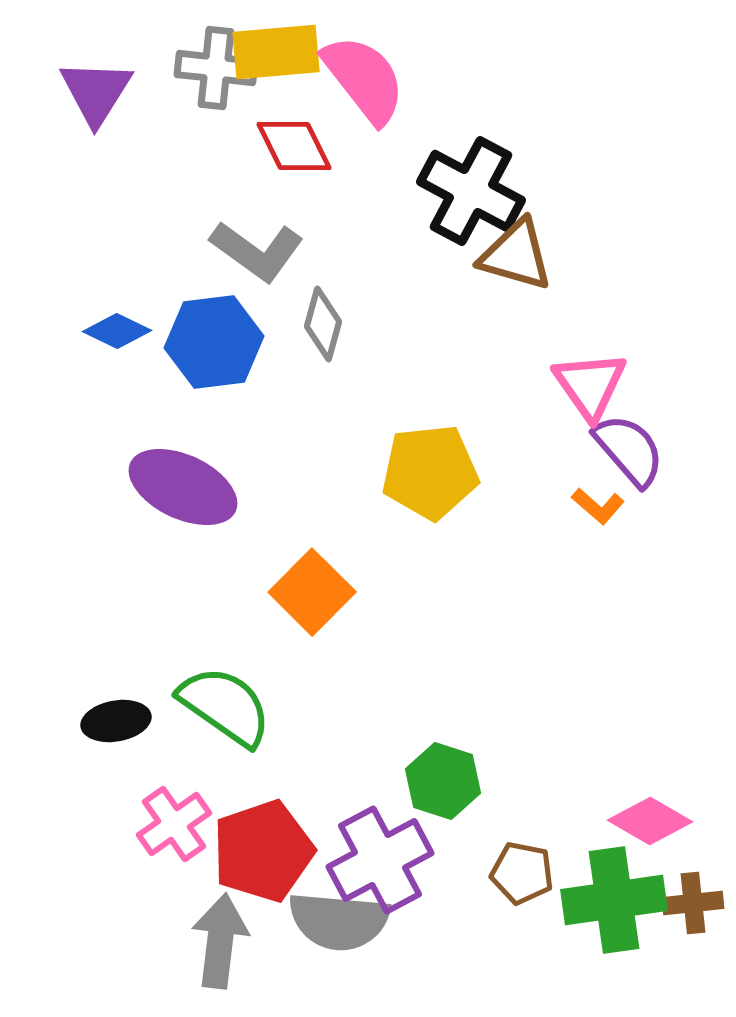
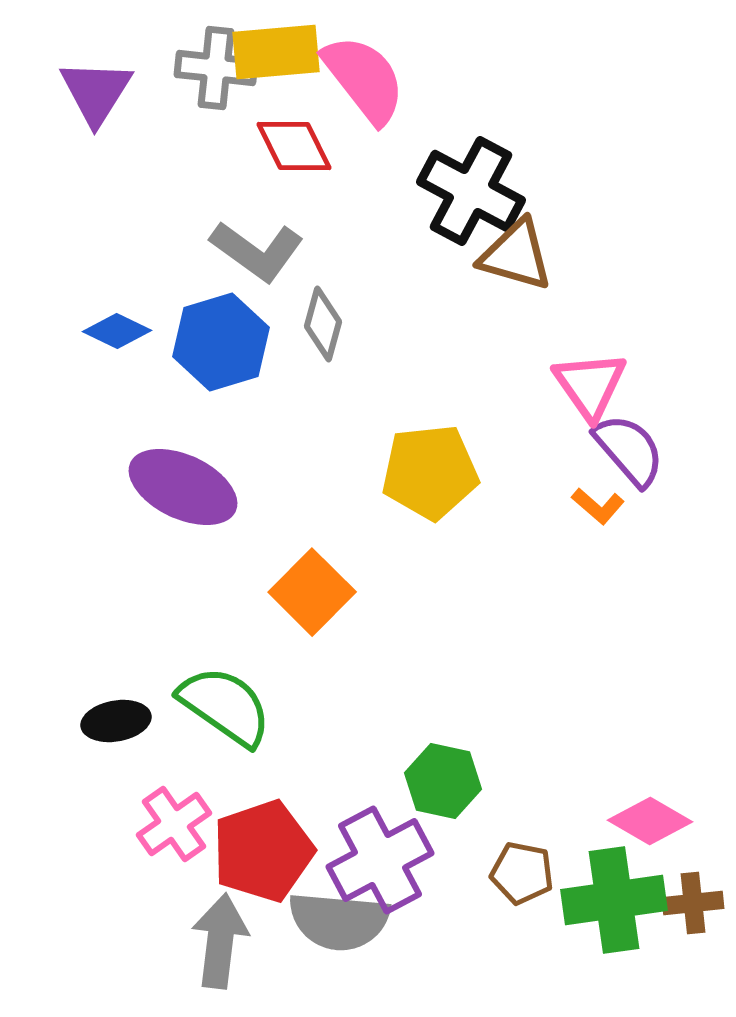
blue hexagon: moved 7 px right; rotated 10 degrees counterclockwise
green hexagon: rotated 6 degrees counterclockwise
